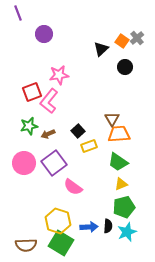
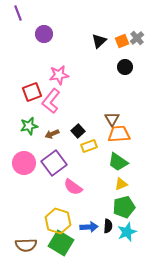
orange square: rotated 32 degrees clockwise
black triangle: moved 2 px left, 8 px up
pink L-shape: moved 2 px right
brown arrow: moved 4 px right
